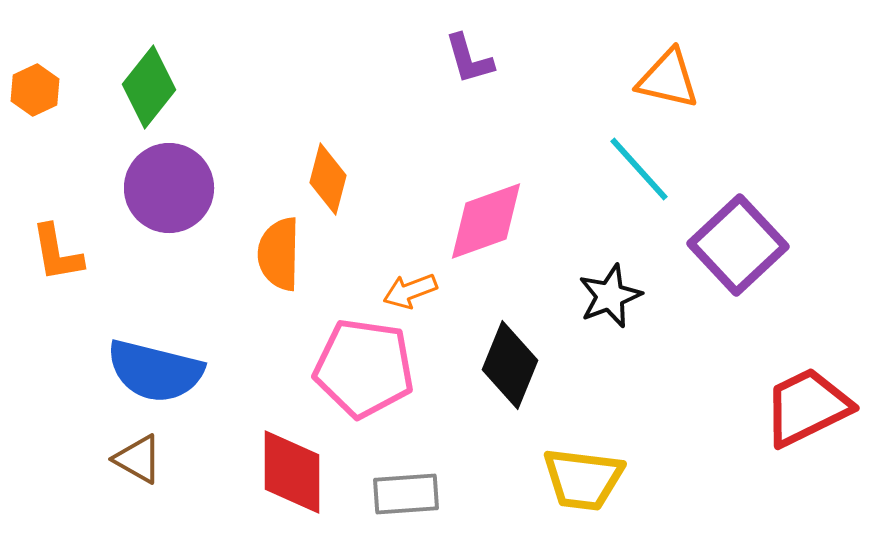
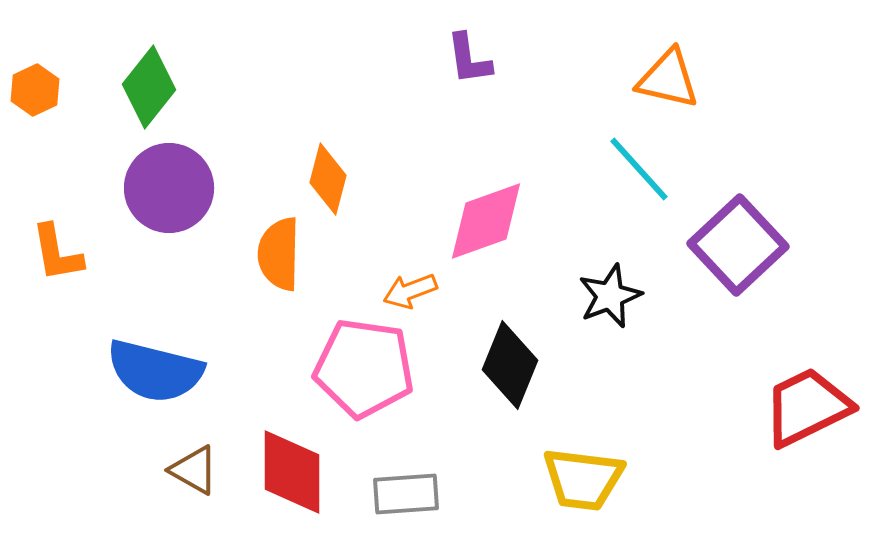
purple L-shape: rotated 8 degrees clockwise
brown triangle: moved 56 px right, 11 px down
